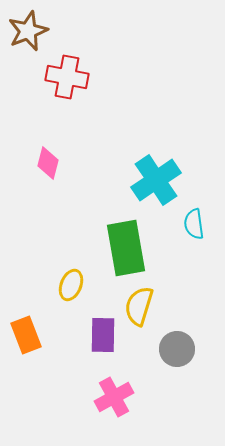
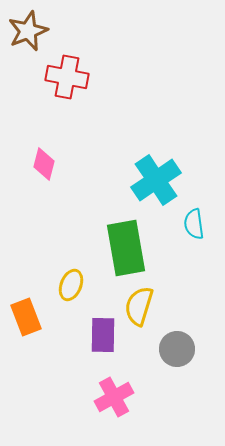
pink diamond: moved 4 px left, 1 px down
orange rectangle: moved 18 px up
